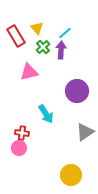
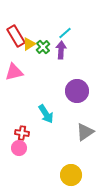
yellow triangle: moved 8 px left, 16 px down; rotated 40 degrees clockwise
pink triangle: moved 15 px left
